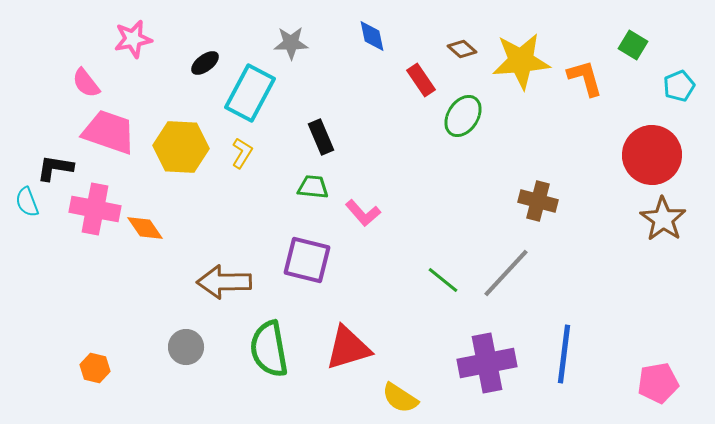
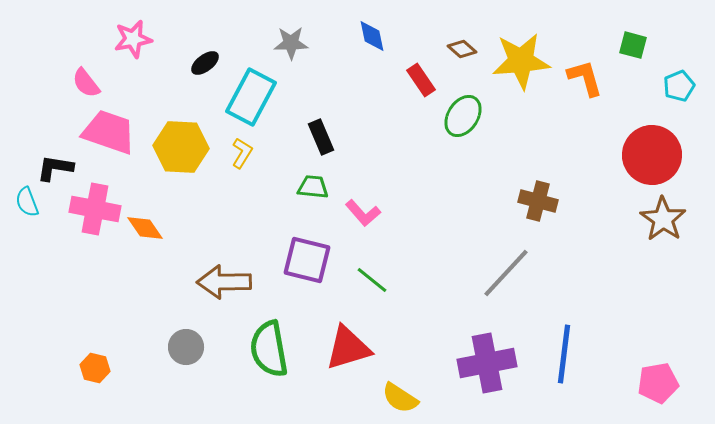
green square: rotated 16 degrees counterclockwise
cyan rectangle: moved 1 px right, 4 px down
green line: moved 71 px left
